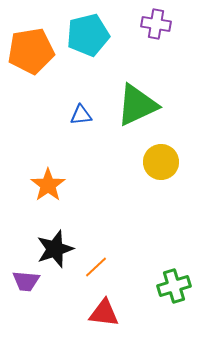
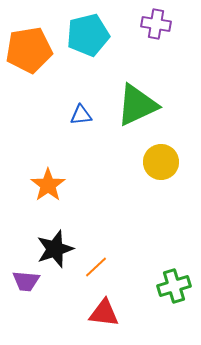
orange pentagon: moved 2 px left, 1 px up
